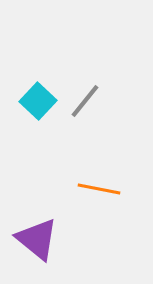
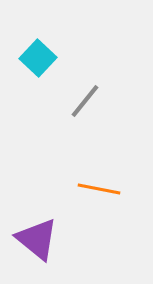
cyan square: moved 43 px up
